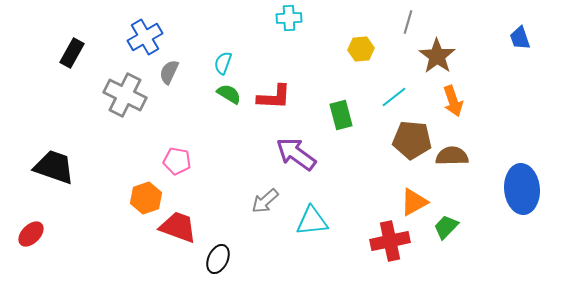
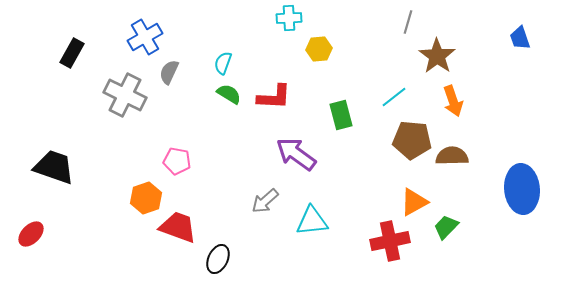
yellow hexagon: moved 42 px left
